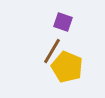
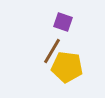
yellow pentagon: rotated 16 degrees counterclockwise
